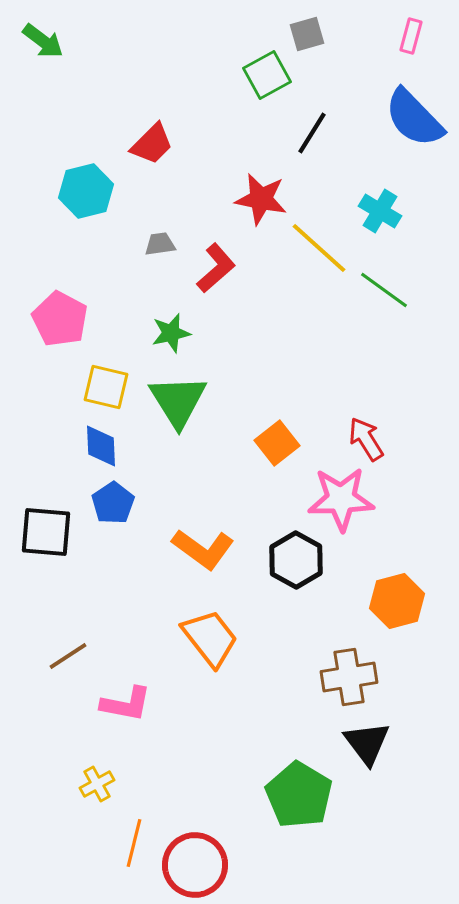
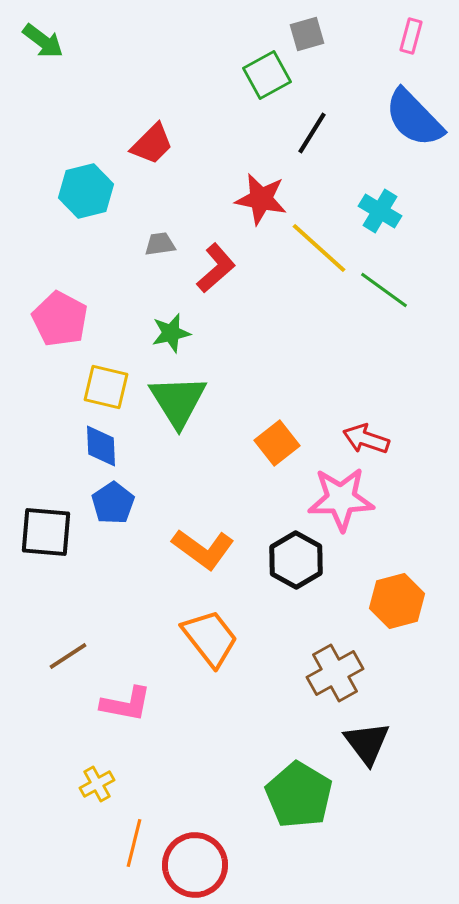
red arrow: rotated 39 degrees counterclockwise
brown cross: moved 14 px left, 4 px up; rotated 20 degrees counterclockwise
